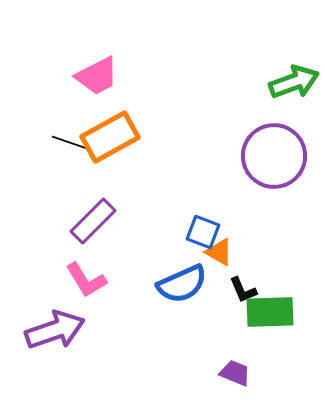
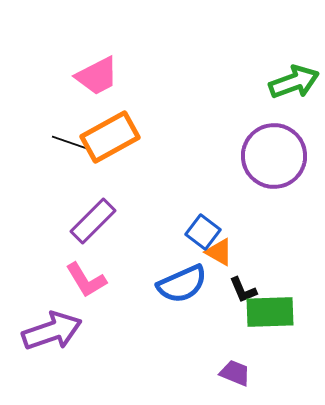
blue square: rotated 16 degrees clockwise
purple arrow: moved 3 px left, 1 px down
